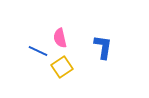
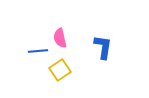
blue line: rotated 30 degrees counterclockwise
yellow square: moved 2 px left, 3 px down
